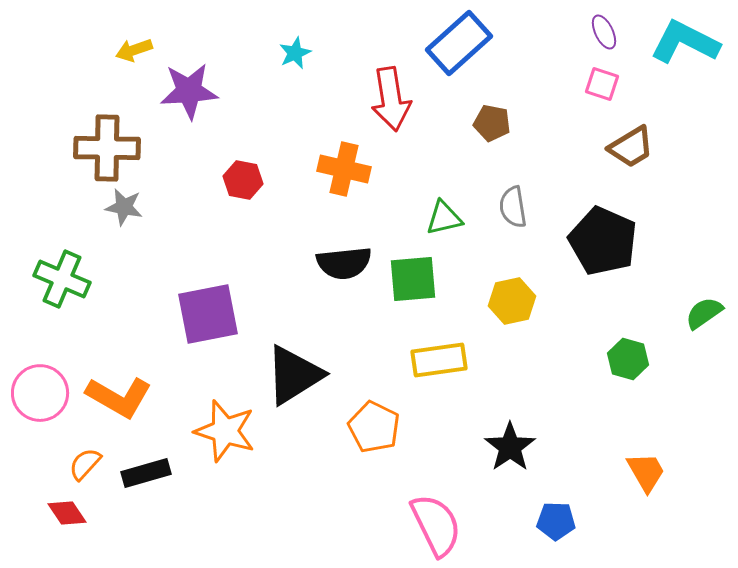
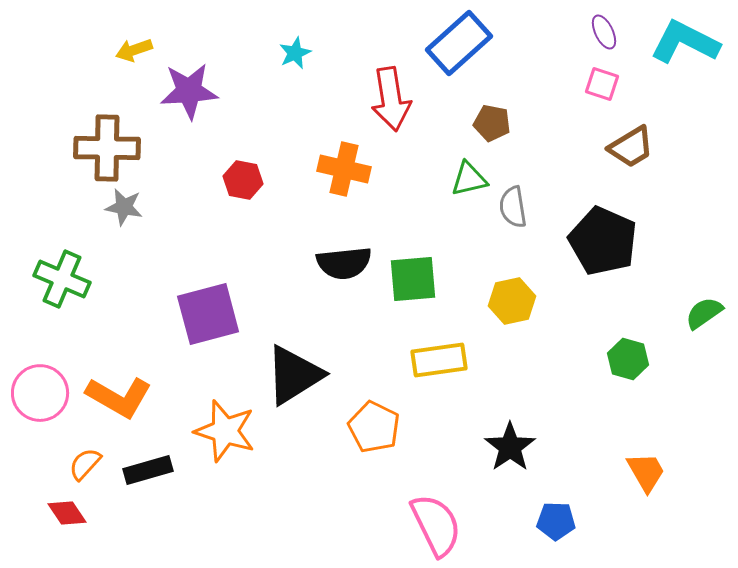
green triangle: moved 25 px right, 39 px up
purple square: rotated 4 degrees counterclockwise
black rectangle: moved 2 px right, 3 px up
